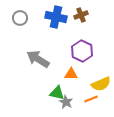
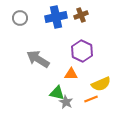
blue cross: rotated 25 degrees counterclockwise
